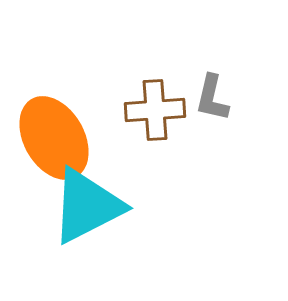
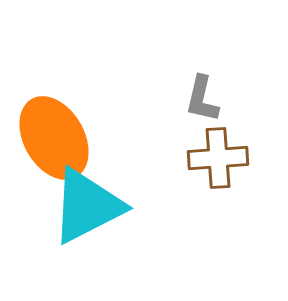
gray L-shape: moved 10 px left, 1 px down
brown cross: moved 63 px right, 48 px down
